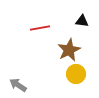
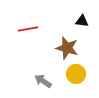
red line: moved 12 px left, 1 px down
brown star: moved 2 px left, 2 px up; rotated 30 degrees counterclockwise
gray arrow: moved 25 px right, 4 px up
